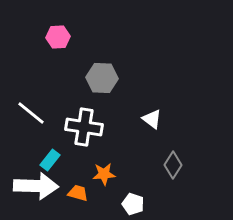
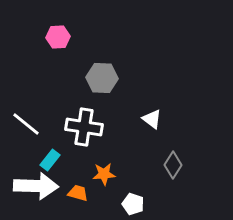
white line: moved 5 px left, 11 px down
